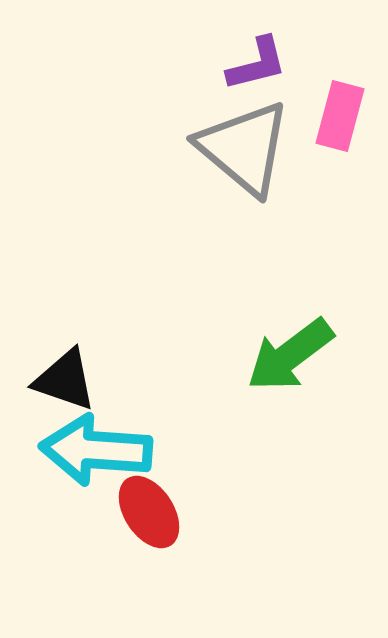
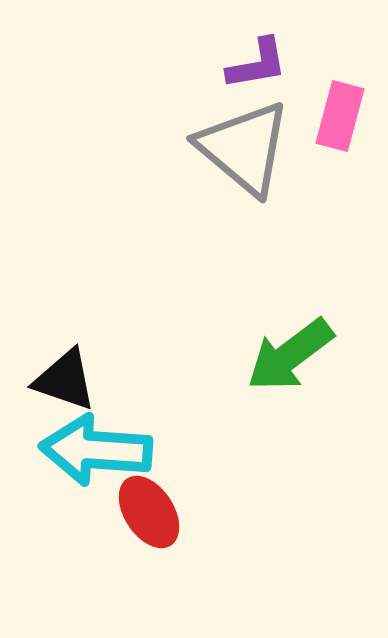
purple L-shape: rotated 4 degrees clockwise
